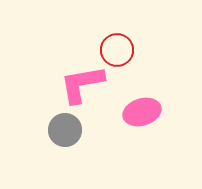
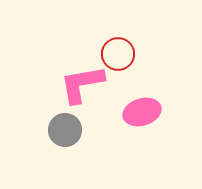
red circle: moved 1 px right, 4 px down
